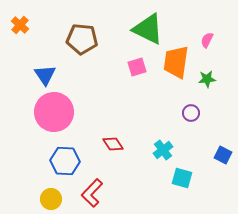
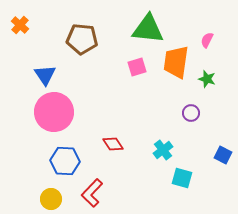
green triangle: rotated 20 degrees counterclockwise
green star: rotated 24 degrees clockwise
